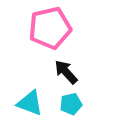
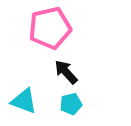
cyan triangle: moved 6 px left, 2 px up
